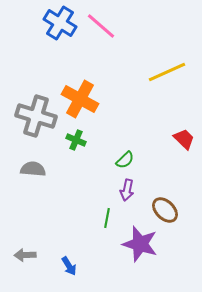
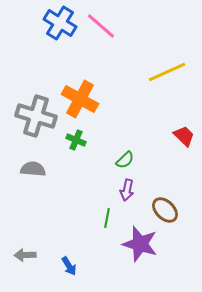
red trapezoid: moved 3 px up
